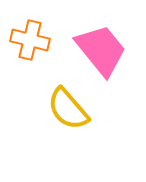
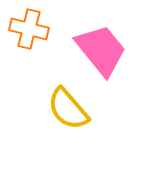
orange cross: moved 1 px left, 11 px up
